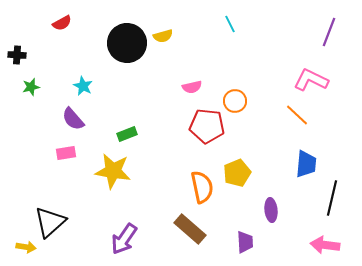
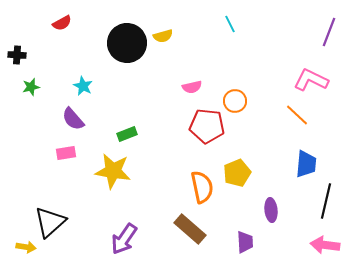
black line: moved 6 px left, 3 px down
